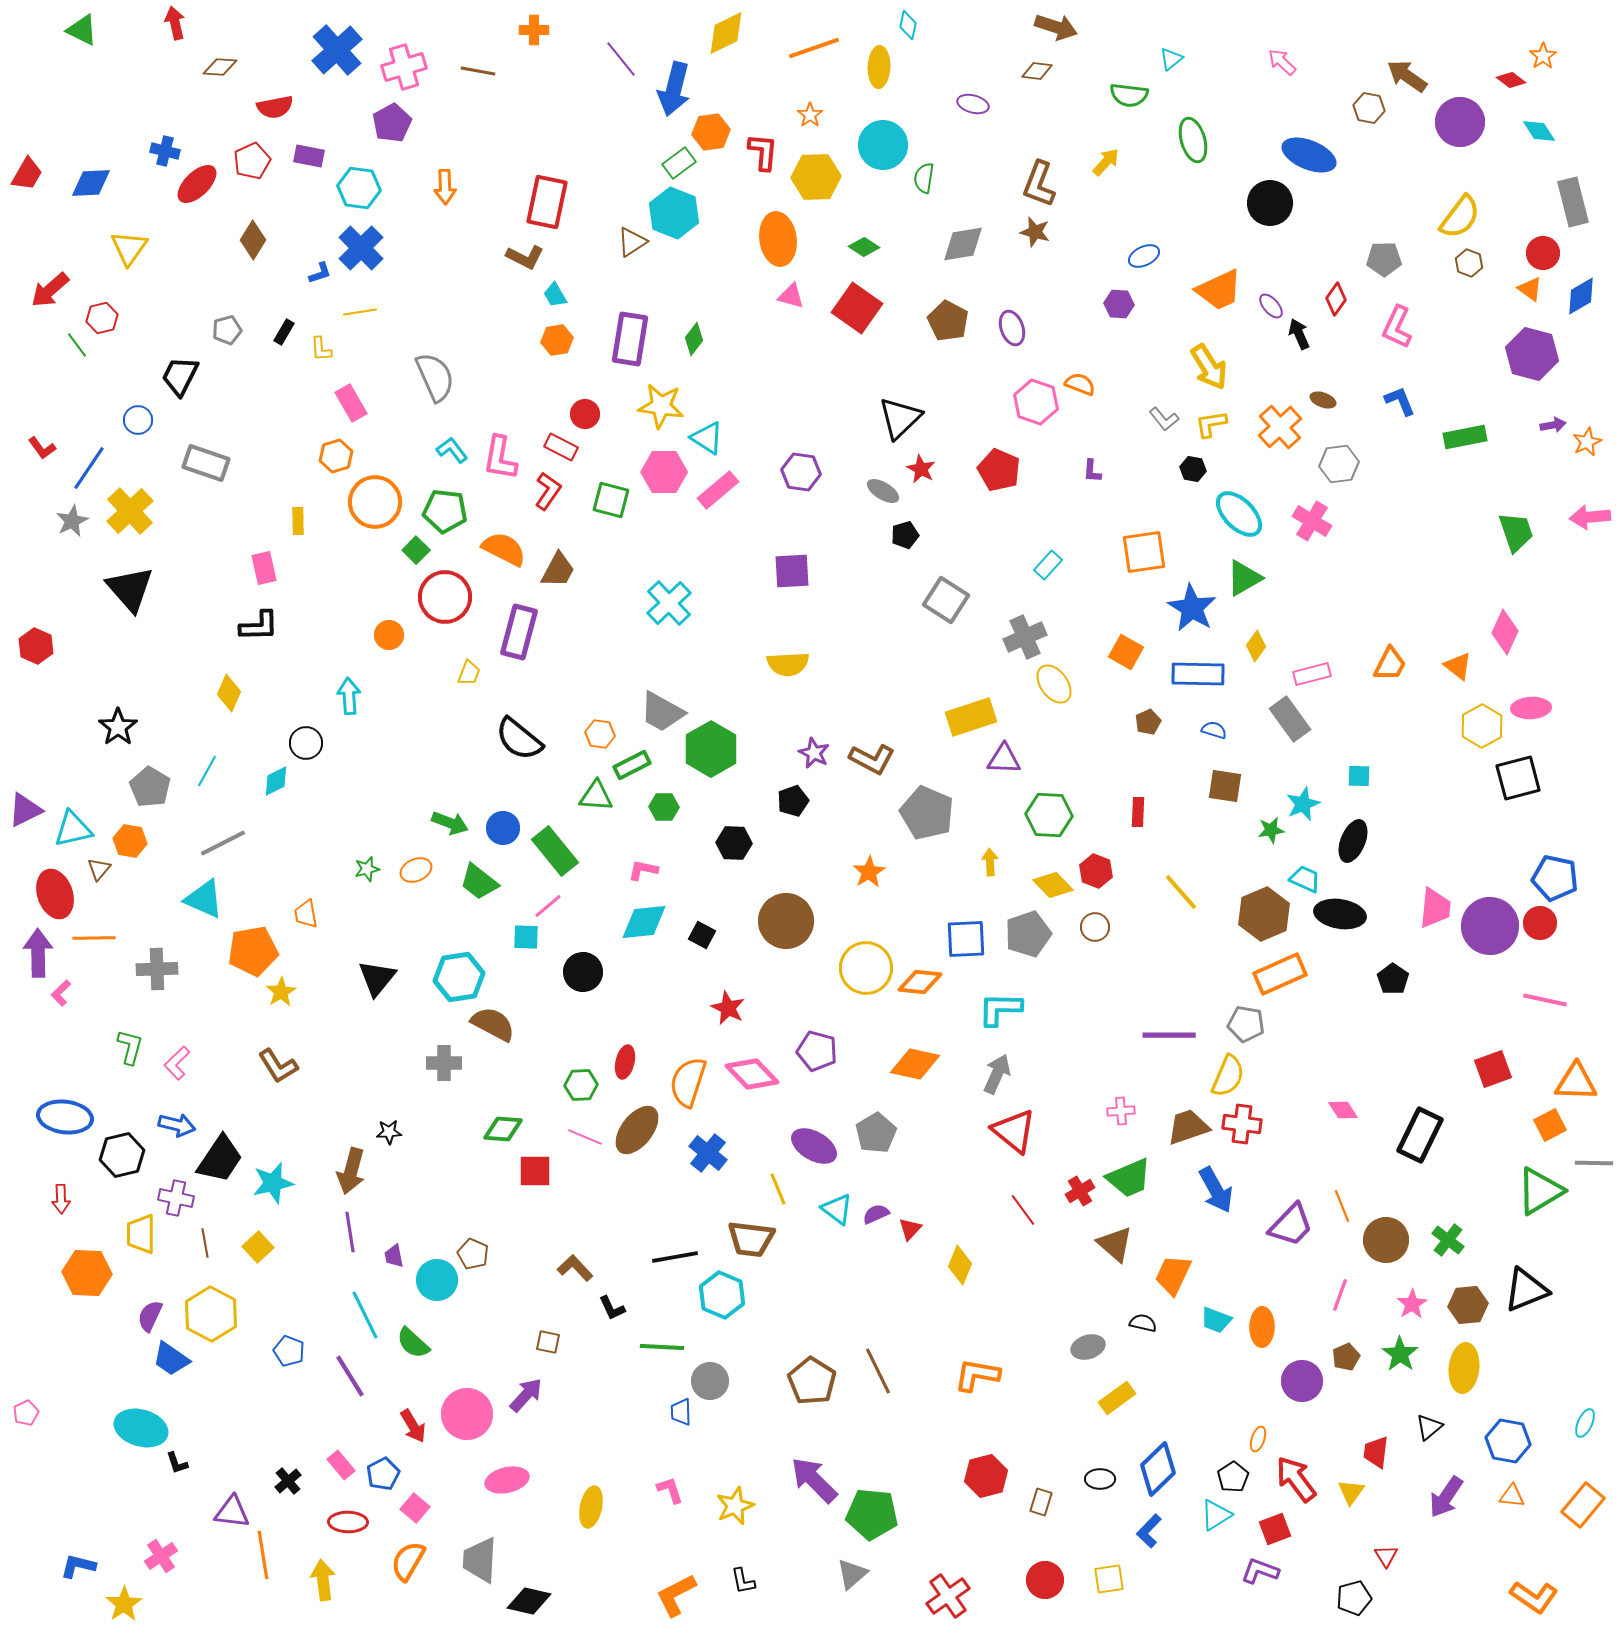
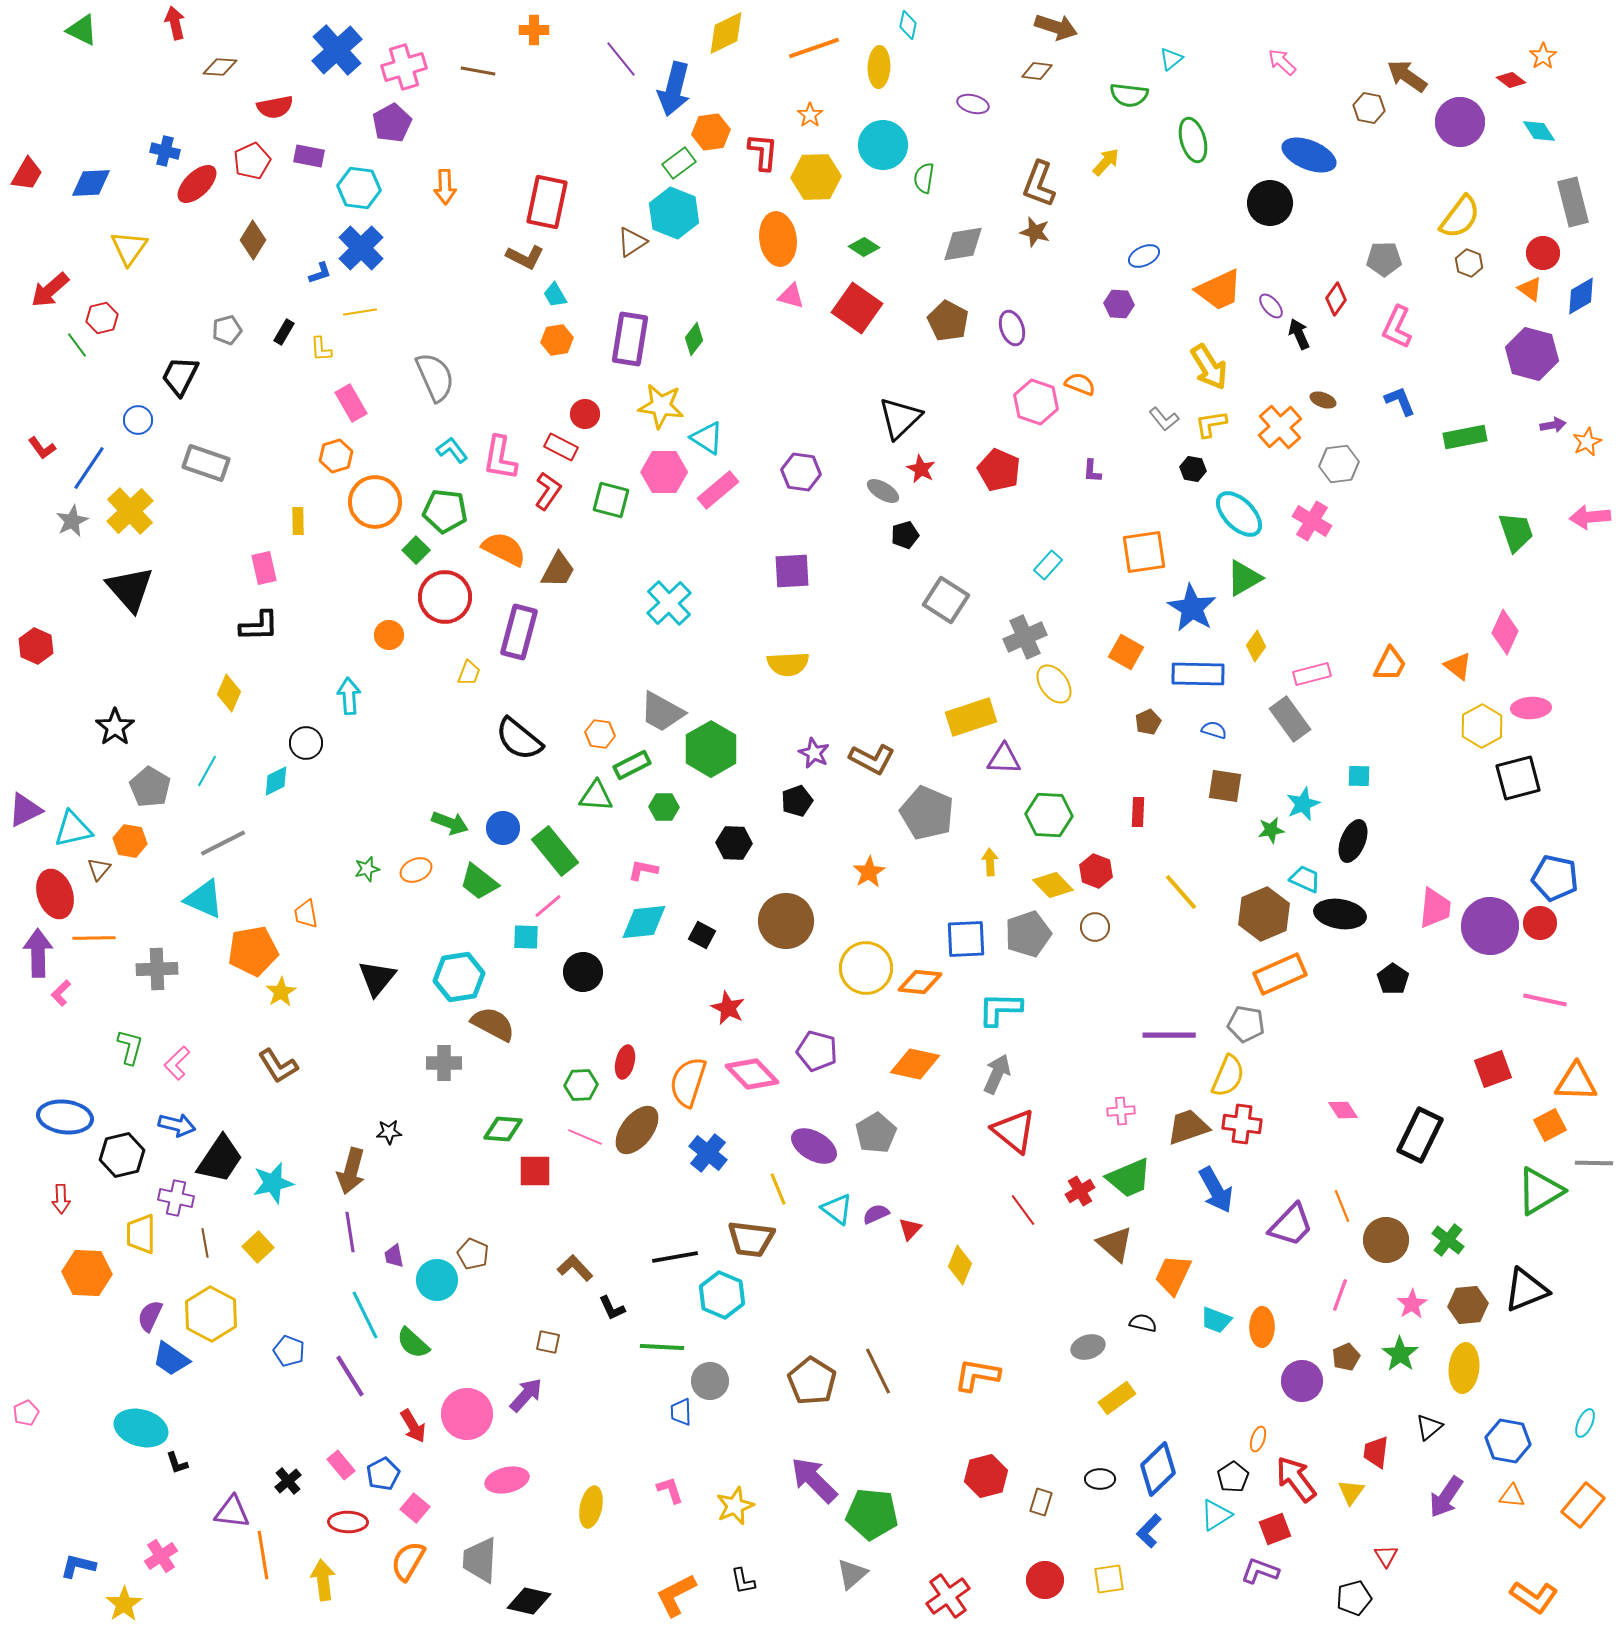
black star at (118, 727): moved 3 px left
black pentagon at (793, 801): moved 4 px right
